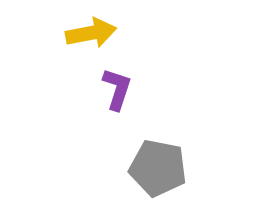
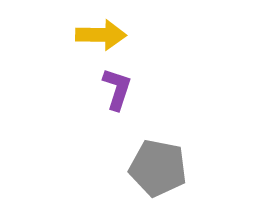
yellow arrow: moved 10 px right, 2 px down; rotated 12 degrees clockwise
